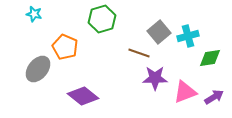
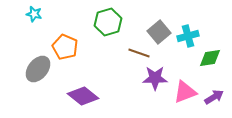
green hexagon: moved 6 px right, 3 px down
